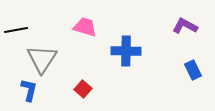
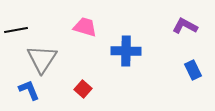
blue L-shape: rotated 35 degrees counterclockwise
